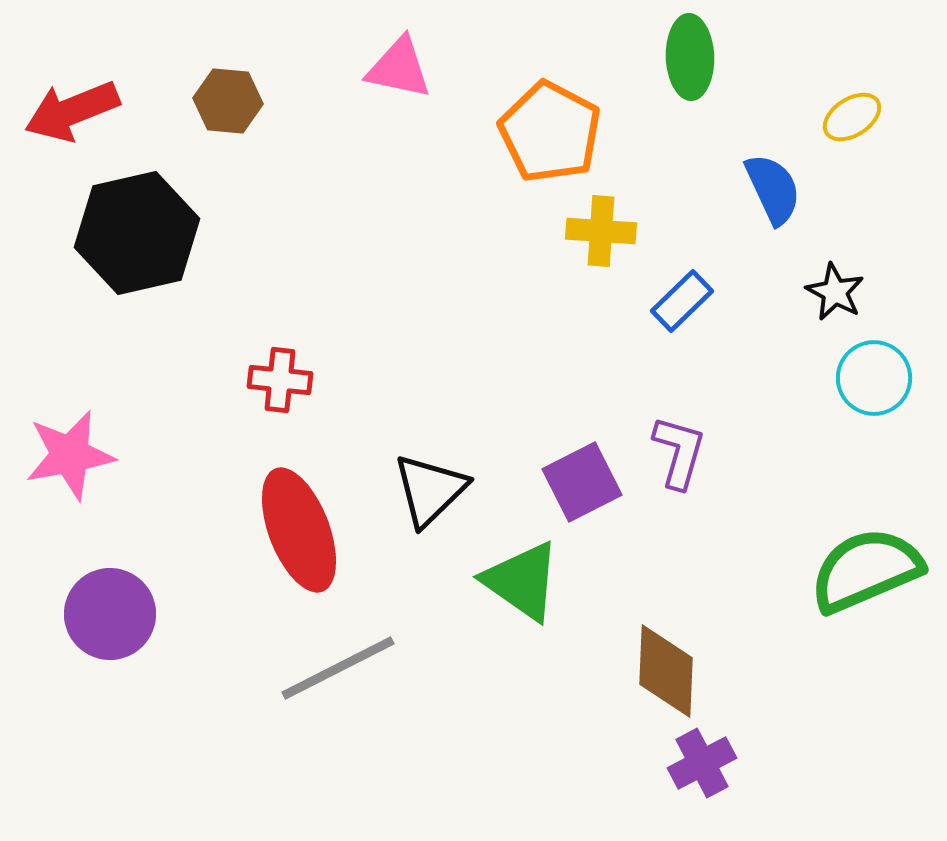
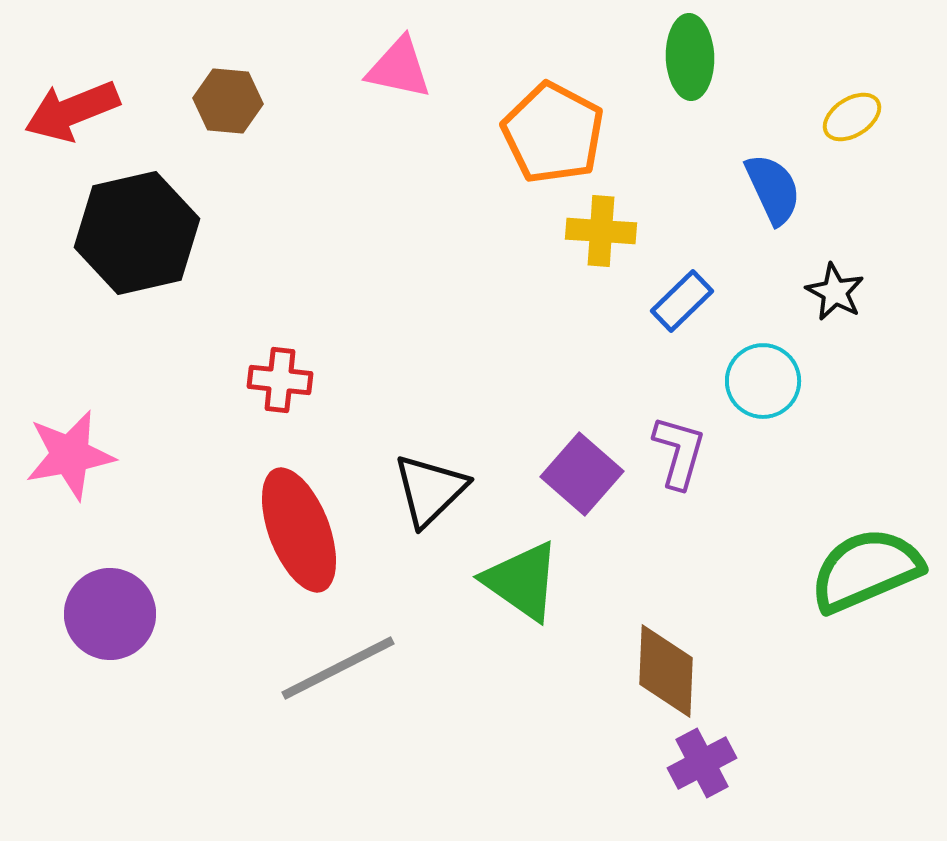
orange pentagon: moved 3 px right, 1 px down
cyan circle: moved 111 px left, 3 px down
purple square: moved 8 px up; rotated 22 degrees counterclockwise
